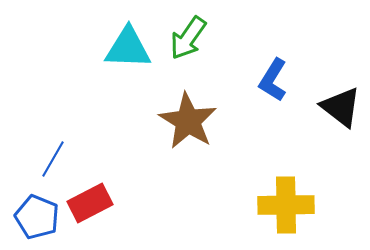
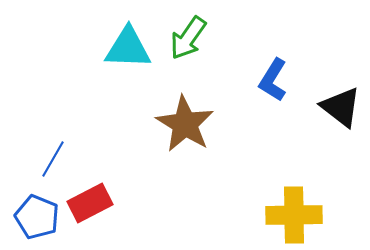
brown star: moved 3 px left, 3 px down
yellow cross: moved 8 px right, 10 px down
